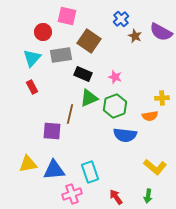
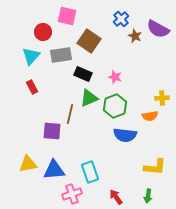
purple semicircle: moved 3 px left, 3 px up
cyan triangle: moved 1 px left, 2 px up
yellow L-shape: rotated 35 degrees counterclockwise
